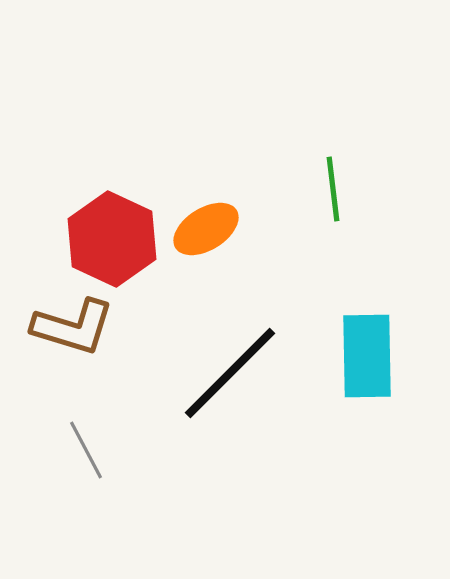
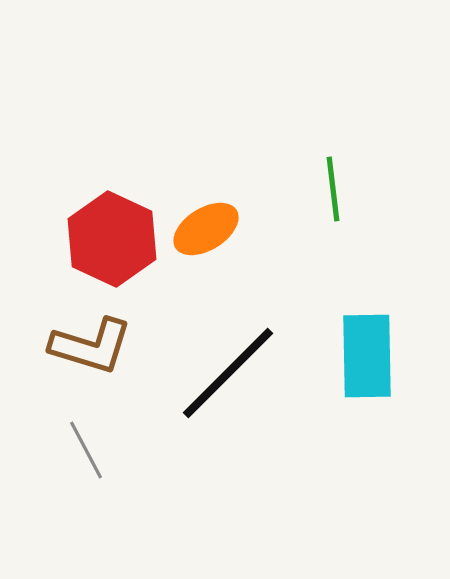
brown L-shape: moved 18 px right, 19 px down
black line: moved 2 px left
